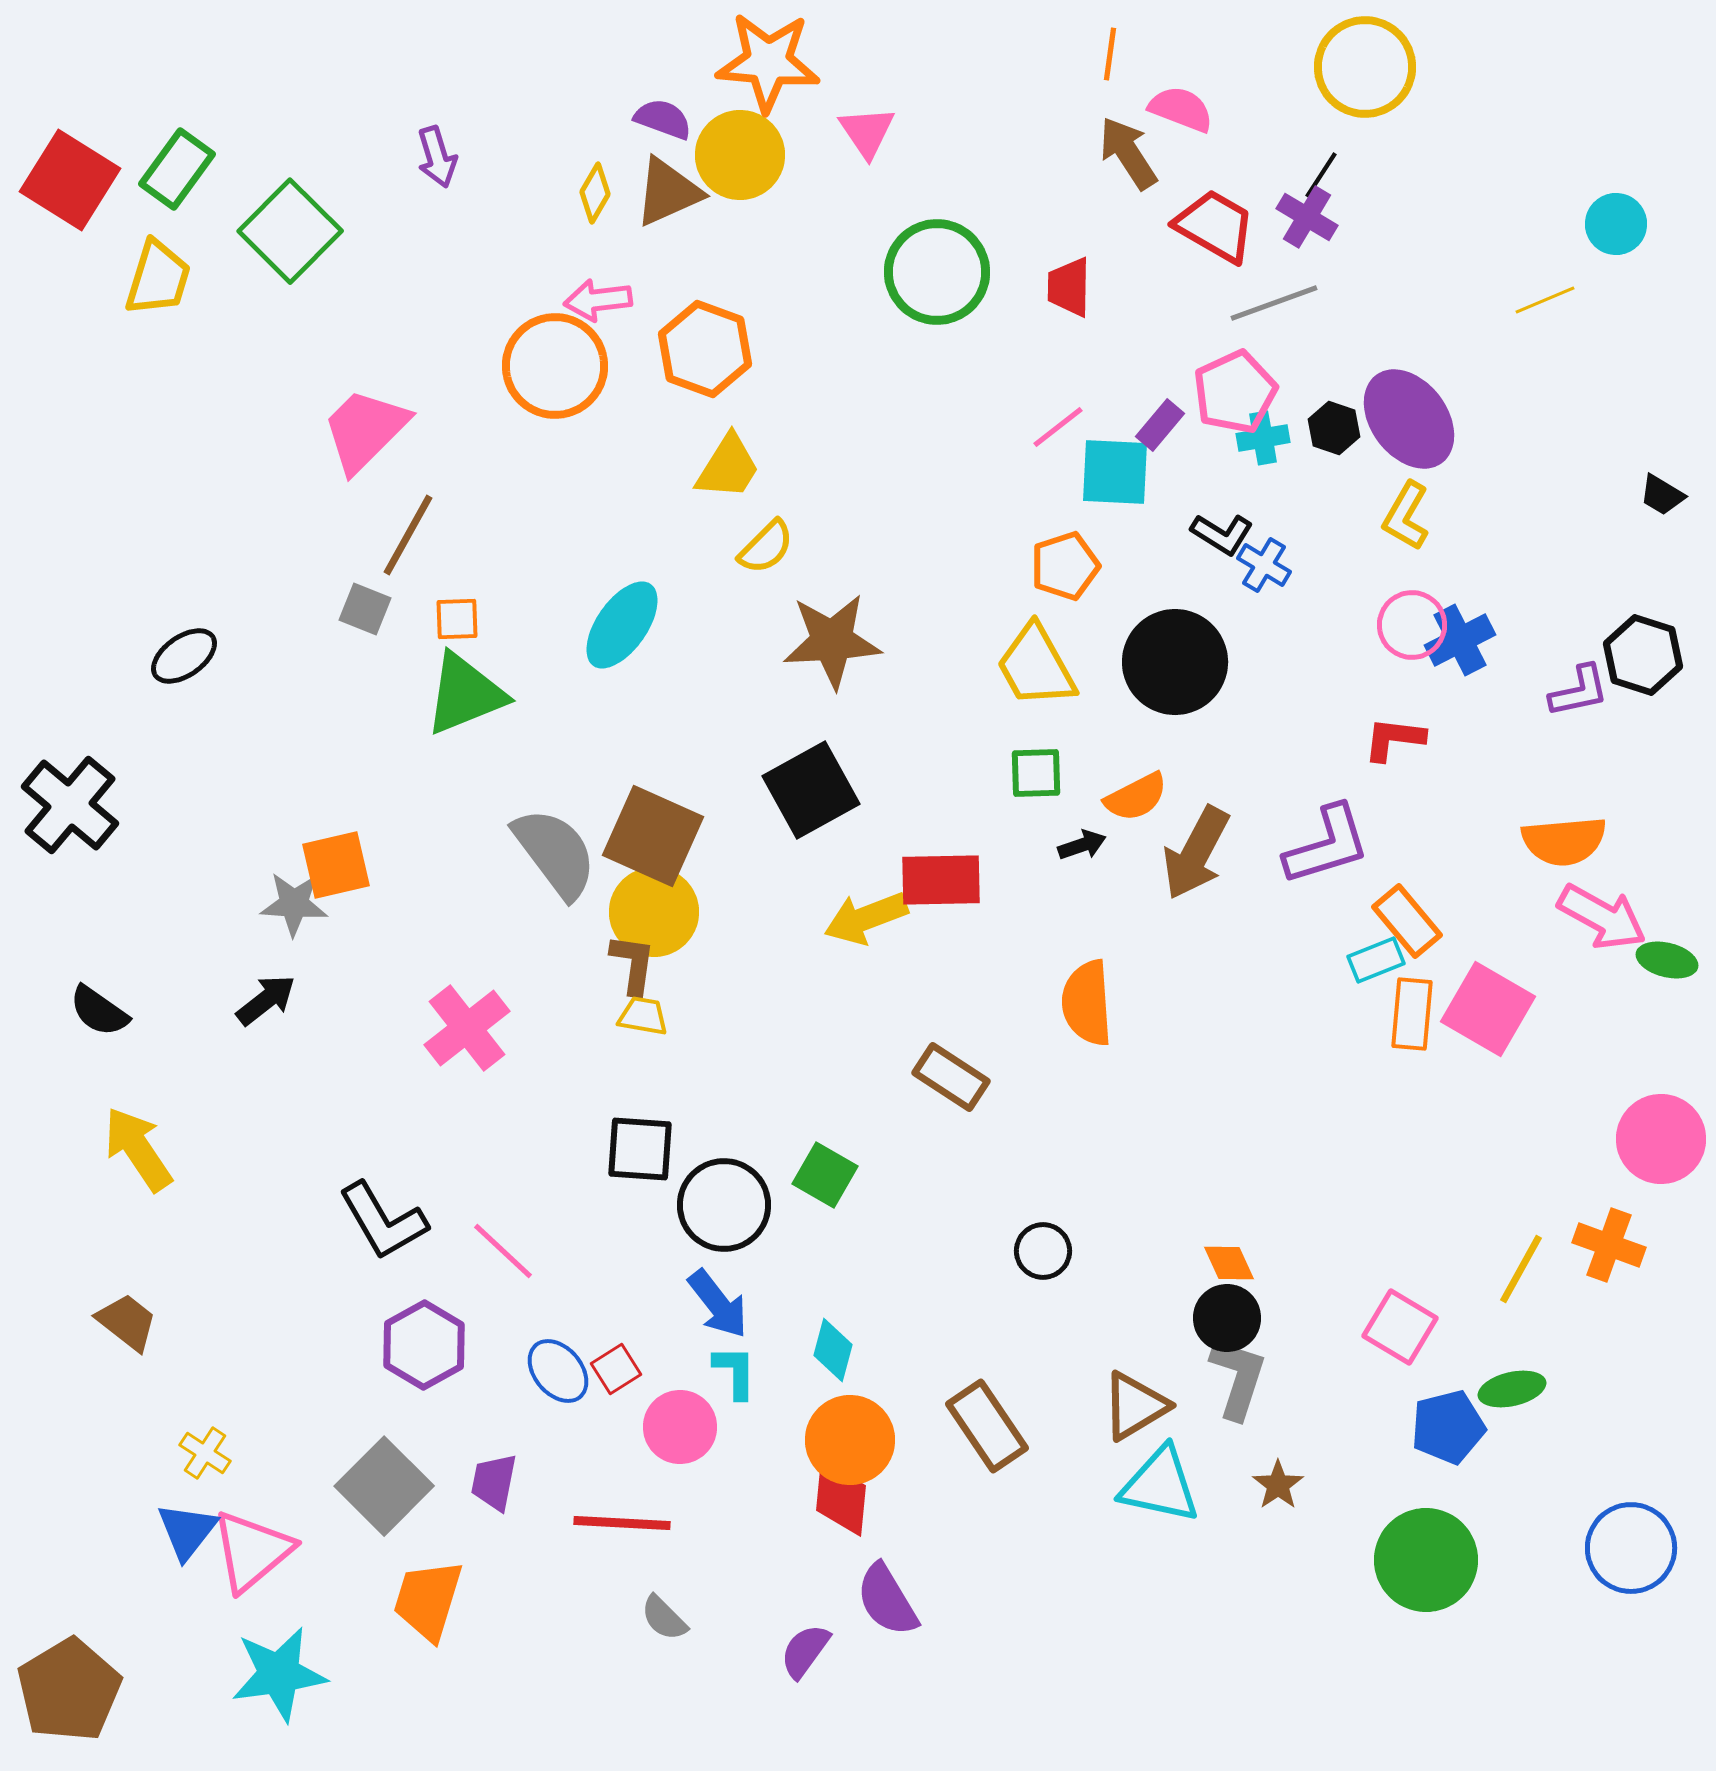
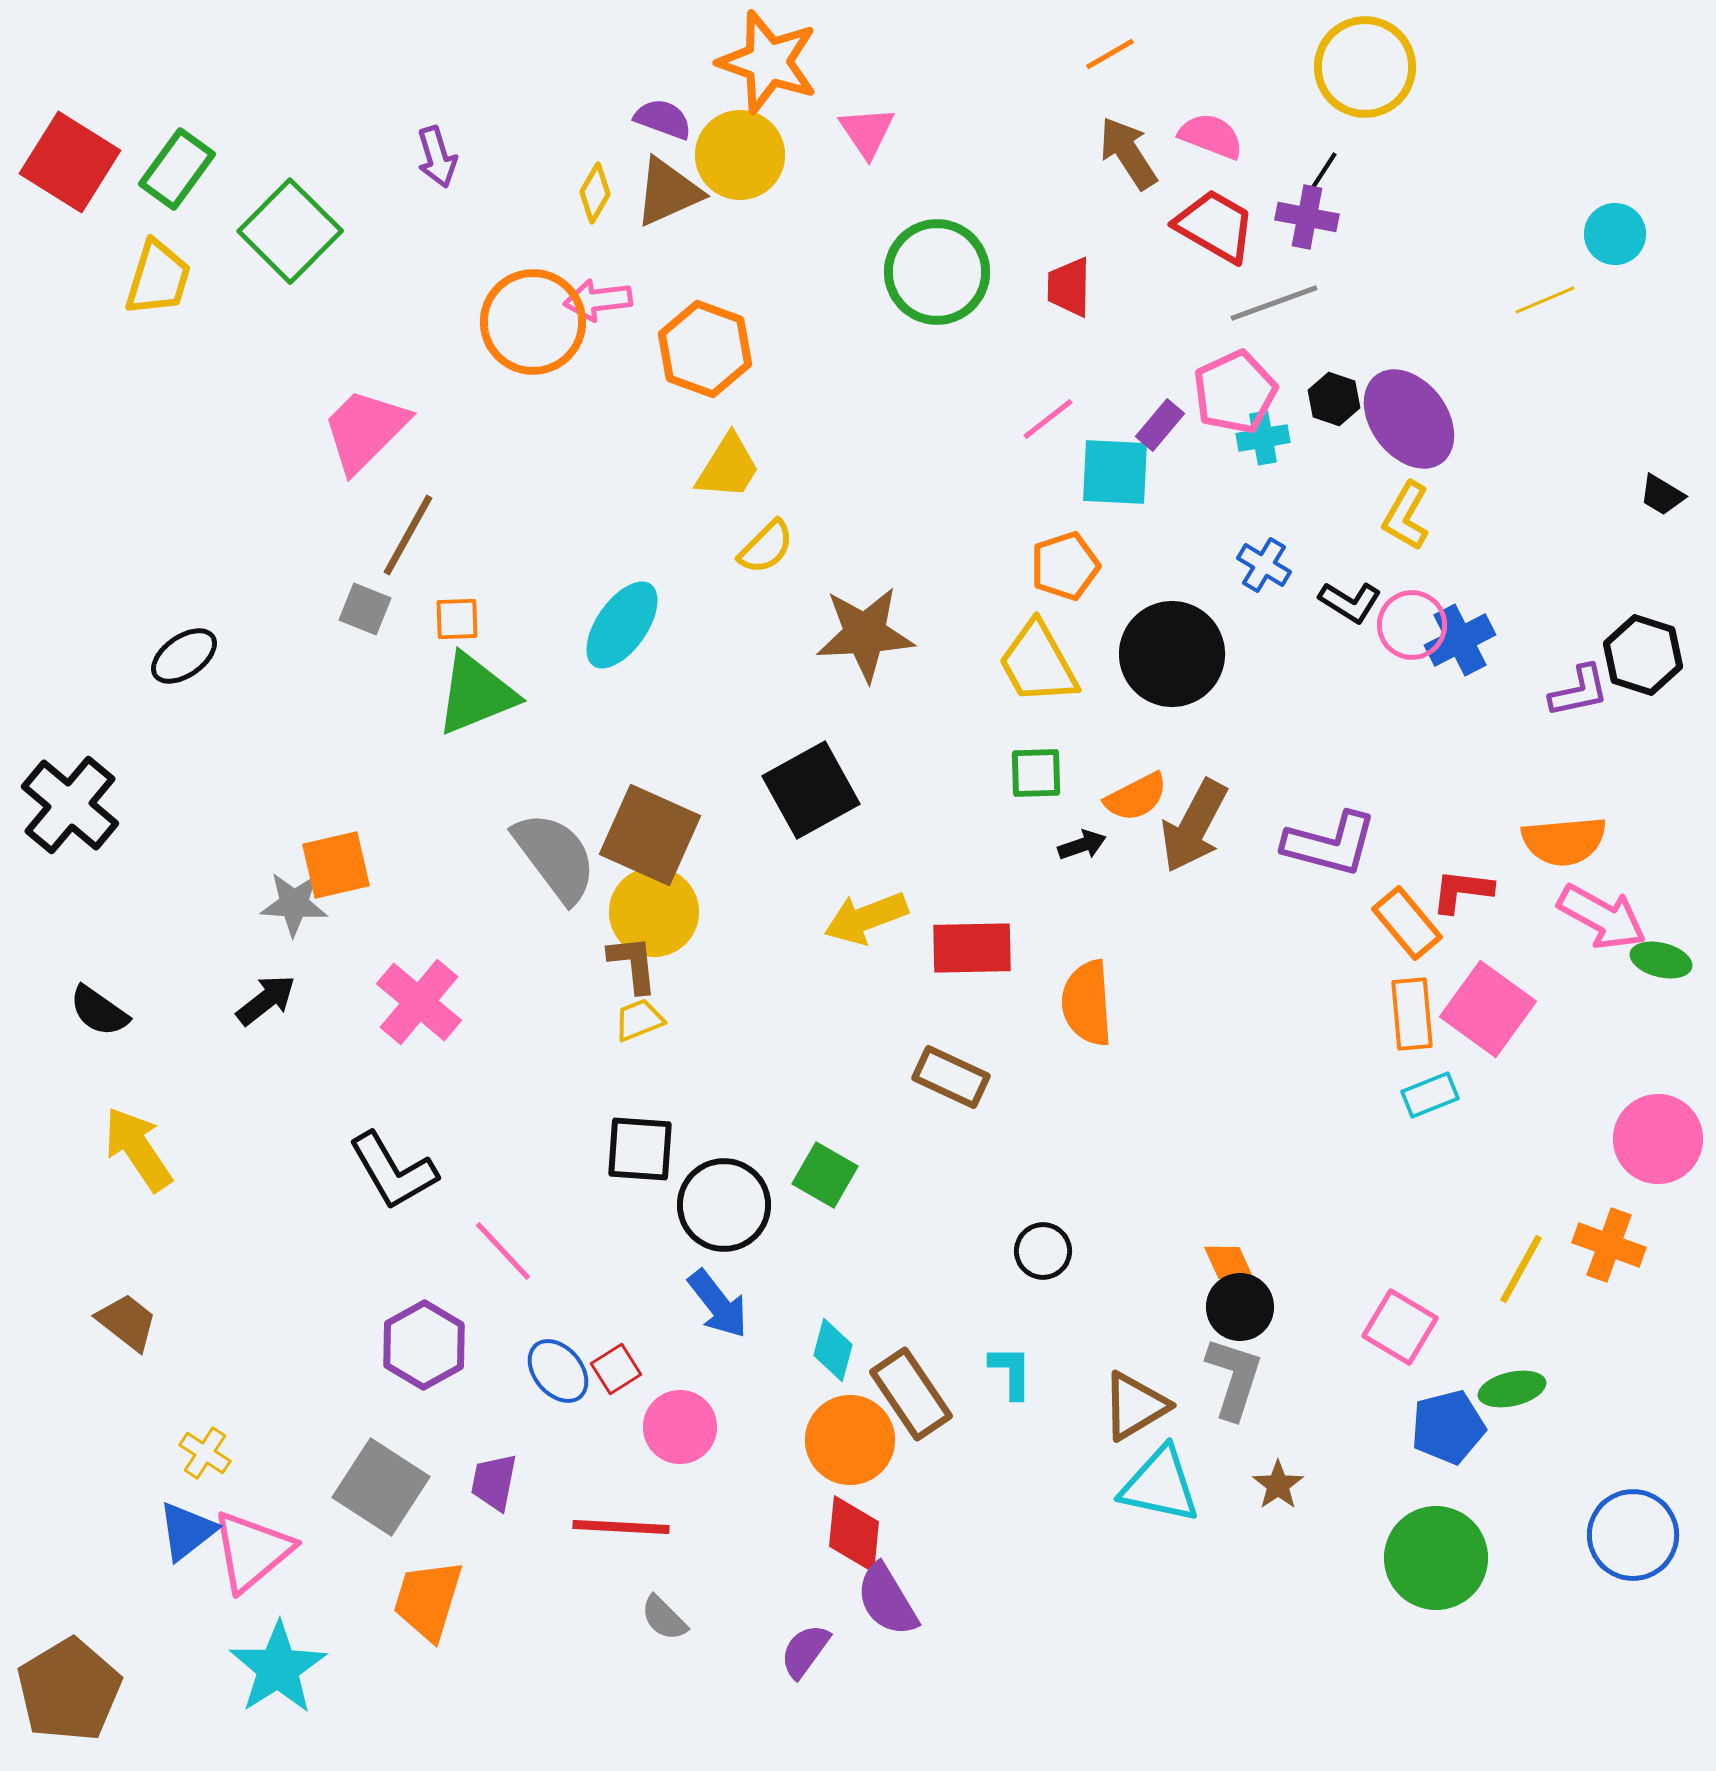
orange line at (1110, 54): rotated 52 degrees clockwise
orange star at (768, 62): rotated 14 degrees clockwise
pink semicircle at (1181, 109): moved 30 px right, 27 px down
red square at (70, 180): moved 18 px up
purple cross at (1307, 217): rotated 20 degrees counterclockwise
cyan circle at (1616, 224): moved 1 px left, 10 px down
orange circle at (555, 366): moved 22 px left, 44 px up
pink line at (1058, 427): moved 10 px left, 8 px up
black hexagon at (1334, 428): moved 29 px up
black L-shape at (1222, 534): moved 128 px right, 68 px down
brown star at (832, 641): moved 33 px right, 7 px up
black circle at (1175, 662): moved 3 px left, 8 px up
yellow trapezoid at (1036, 666): moved 2 px right, 3 px up
green triangle at (465, 694): moved 11 px right
red L-shape at (1394, 739): moved 68 px right, 152 px down
brown square at (653, 836): moved 3 px left, 1 px up
purple L-shape at (1327, 845): moved 3 px right, 1 px up; rotated 32 degrees clockwise
gray semicircle at (555, 853): moved 4 px down
brown arrow at (1196, 853): moved 2 px left, 27 px up
red rectangle at (941, 880): moved 31 px right, 68 px down
orange rectangle at (1407, 921): moved 2 px down
cyan rectangle at (1376, 960): moved 54 px right, 135 px down
green ellipse at (1667, 960): moved 6 px left
brown L-shape at (633, 964): rotated 14 degrees counterclockwise
pink square at (1488, 1009): rotated 6 degrees clockwise
orange rectangle at (1412, 1014): rotated 10 degrees counterclockwise
yellow trapezoid at (643, 1016): moved 4 px left, 4 px down; rotated 32 degrees counterclockwise
pink cross at (467, 1028): moved 48 px left, 26 px up; rotated 12 degrees counterclockwise
brown rectangle at (951, 1077): rotated 8 degrees counterclockwise
pink circle at (1661, 1139): moved 3 px left
black L-shape at (383, 1221): moved 10 px right, 50 px up
pink line at (503, 1251): rotated 4 degrees clockwise
black circle at (1227, 1318): moved 13 px right, 11 px up
cyan L-shape at (735, 1372): moved 276 px right
gray L-shape at (1238, 1378): moved 4 px left
brown rectangle at (987, 1426): moved 76 px left, 32 px up
gray square at (384, 1486): moved 3 px left, 1 px down; rotated 12 degrees counterclockwise
red diamond at (841, 1498): moved 13 px right, 36 px down
red line at (622, 1523): moved 1 px left, 4 px down
blue triangle at (187, 1531): rotated 14 degrees clockwise
blue circle at (1631, 1548): moved 2 px right, 13 px up
green circle at (1426, 1560): moved 10 px right, 2 px up
cyan star at (279, 1674): moved 1 px left, 6 px up; rotated 24 degrees counterclockwise
